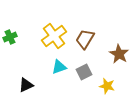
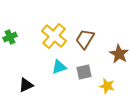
yellow cross: rotated 15 degrees counterclockwise
gray square: rotated 14 degrees clockwise
